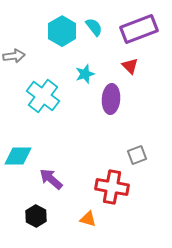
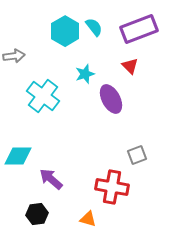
cyan hexagon: moved 3 px right
purple ellipse: rotated 32 degrees counterclockwise
black hexagon: moved 1 px right, 2 px up; rotated 25 degrees clockwise
